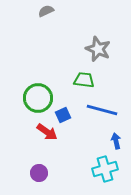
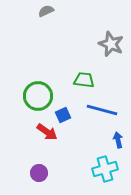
gray star: moved 13 px right, 5 px up
green circle: moved 2 px up
blue arrow: moved 2 px right, 1 px up
